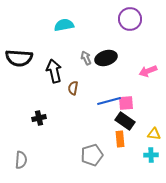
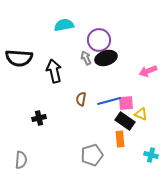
purple circle: moved 31 px left, 21 px down
brown semicircle: moved 8 px right, 11 px down
yellow triangle: moved 13 px left, 20 px up; rotated 16 degrees clockwise
cyan cross: rotated 16 degrees clockwise
